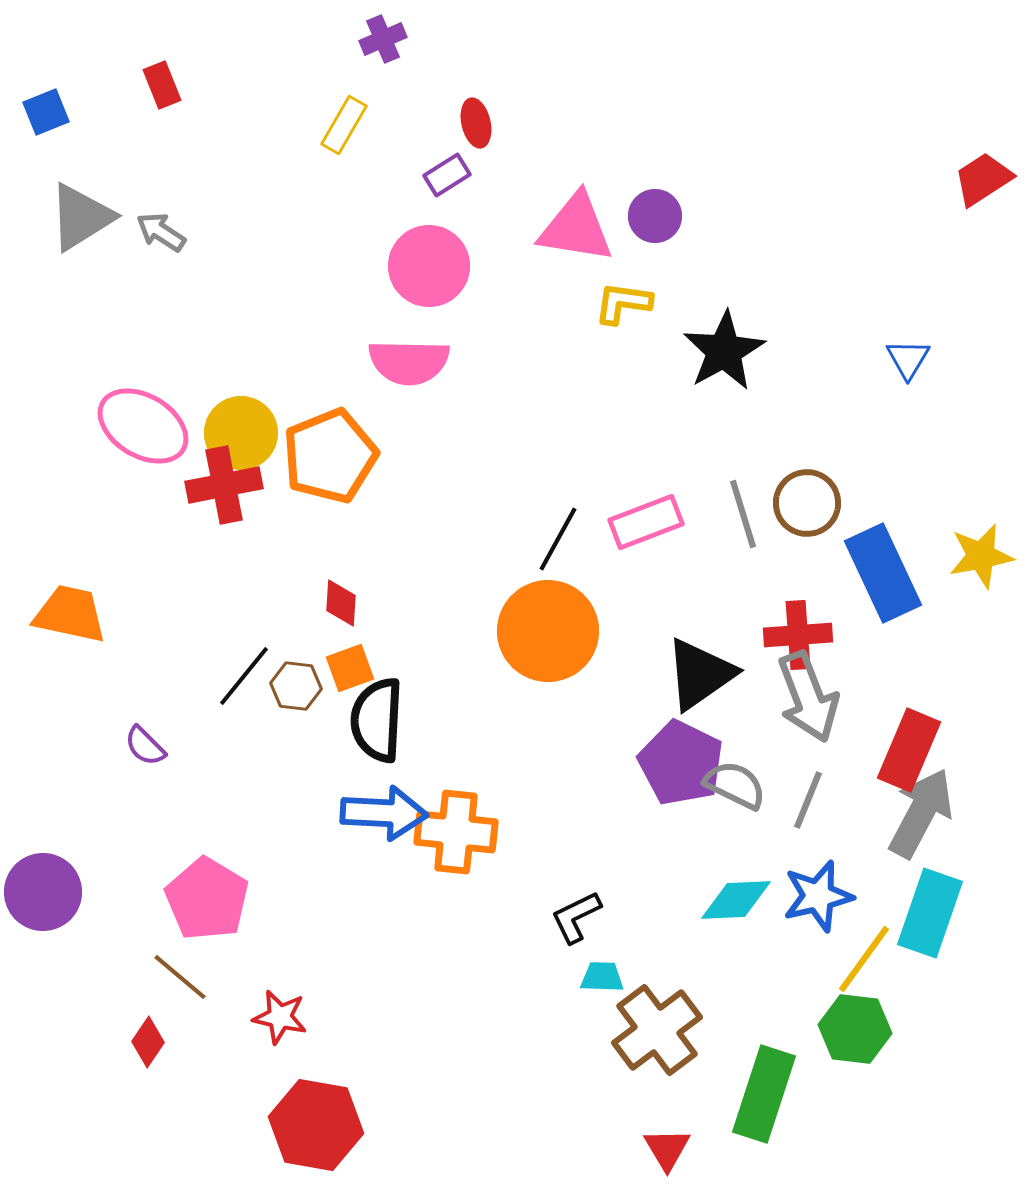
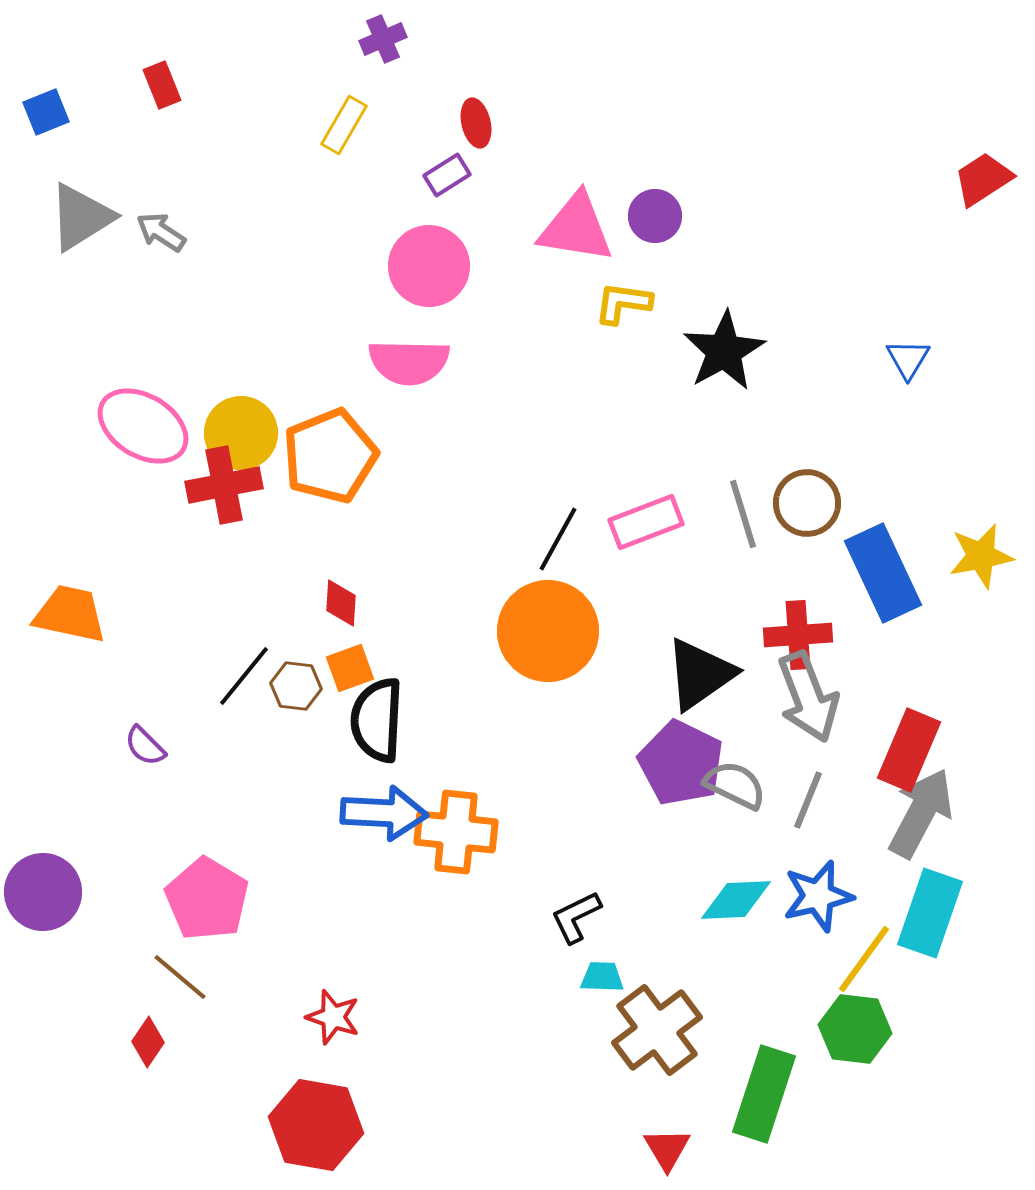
red star at (280, 1017): moved 53 px right; rotated 6 degrees clockwise
